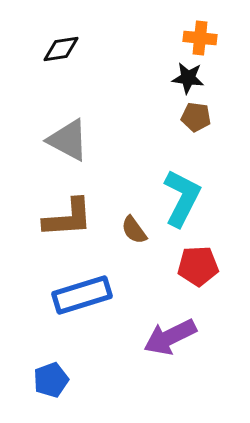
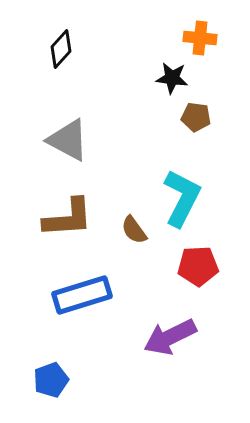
black diamond: rotated 39 degrees counterclockwise
black star: moved 16 px left
